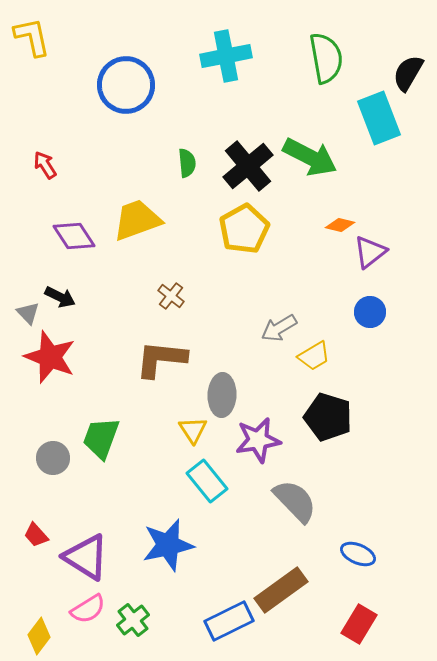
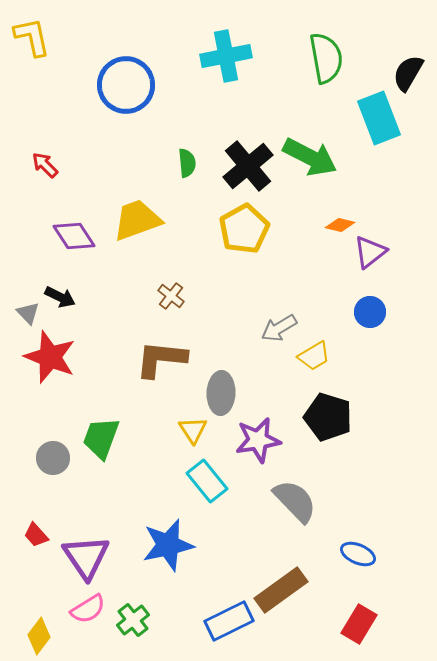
red arrow at (45, 165): rotated 12 degrees counterclockwise
gray ellipse at (222, 395): moved 1 px left, 2 px up
purple triangle at (86, 557): rotated 24 degrees clockwise
